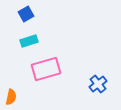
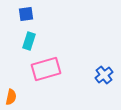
blue square: rotated 21 degrees clockwise
cyan rectangle: rotated 54 degrees counterclockwise
blue cross: moved 6 px right, 9 px up
